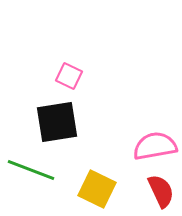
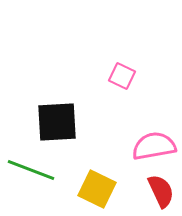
pink square: moved 53 px right
black square: rotated 6 degrees clockwise
pink semicircle: moved 1 px left
